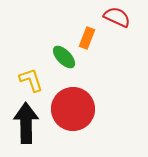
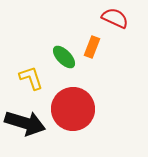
red semicircle: moved 2 px left, 1 px down
orange rectangle: moved 5 px right, 9 px down
yellow L-shape: moved 2 px up
black arrow: moved 1 px left; rotated 108 degrees clockwise
